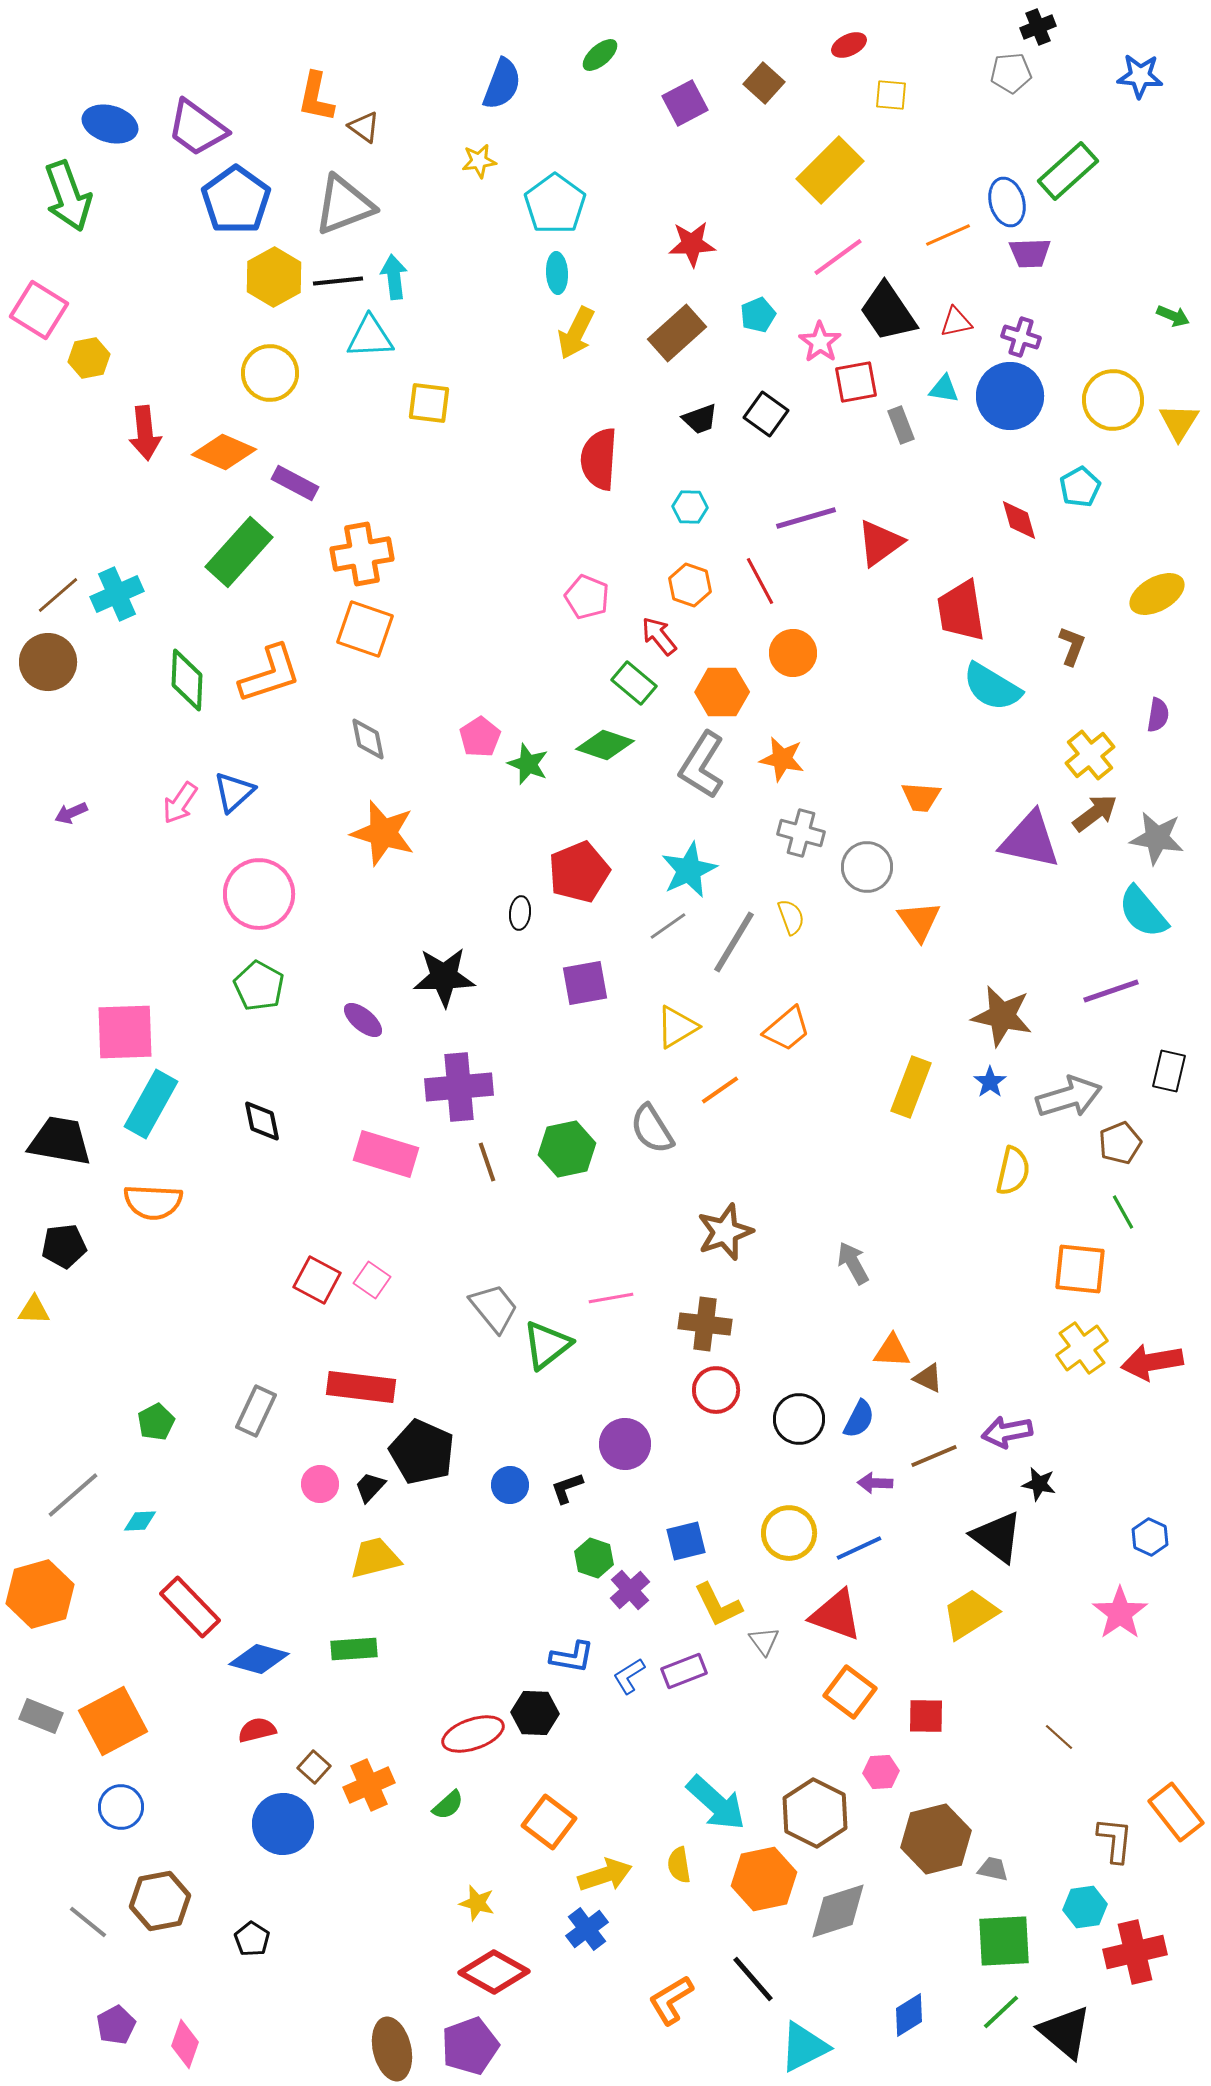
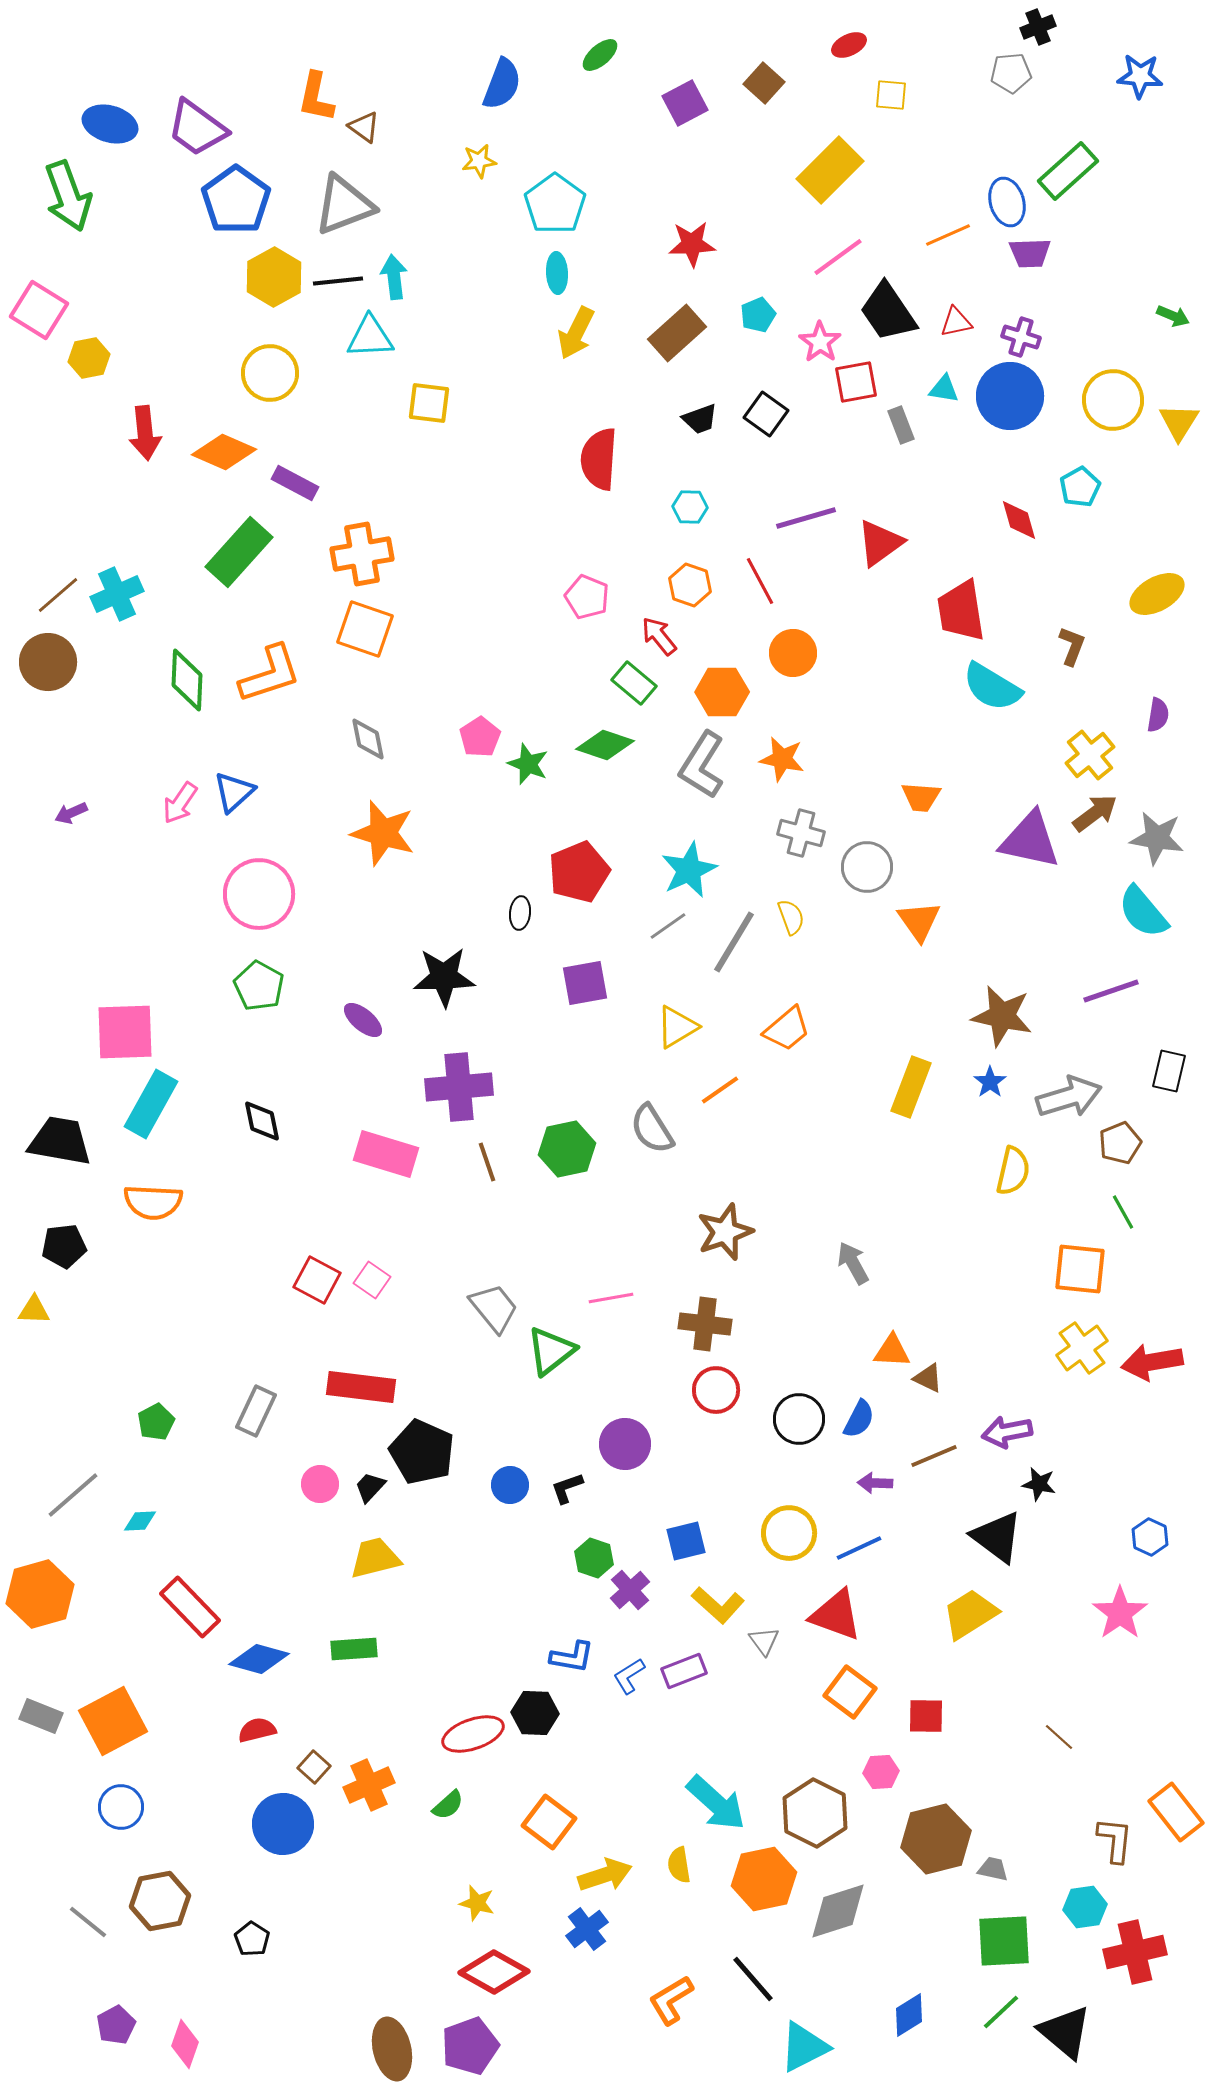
green triangle at (547, 1345): moved 4 px right, 6 px down
yellow L-shape at (718, 1605): rotated 22 degrees counterclockwise
